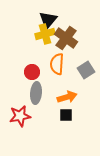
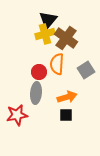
red circle: moved 7 px right
red star: moved 3 px left, 1 px up
